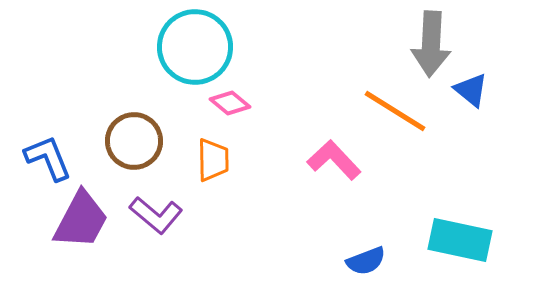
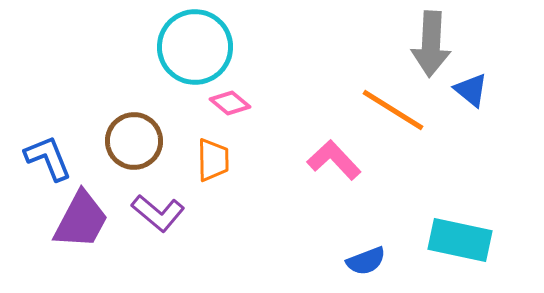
orange line: moved 2 px left, 1 px up
purple L-shape: moved 2 px right, 2 px up
